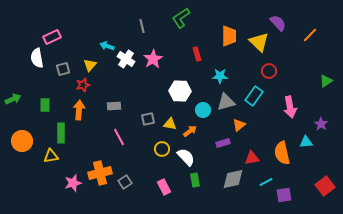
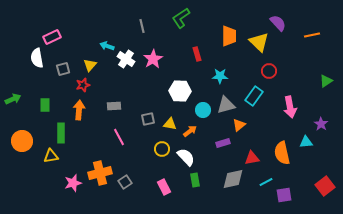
orange line at (310, 35): moved 2 px right; rotated 35 degrees clockwise
gray triangle at (226, 102): moved 3 px down
